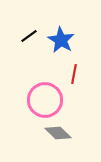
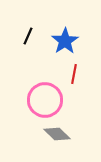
black line: moved 1 px left; rotated 30 degrees counterclockwise
blue star: moved 4 px right, 1 px down; rotated 8 degrees clockwise
gray diamond: moved 1 px left, 1 px down
